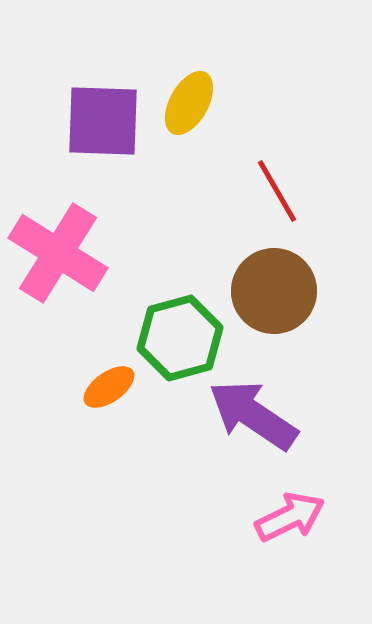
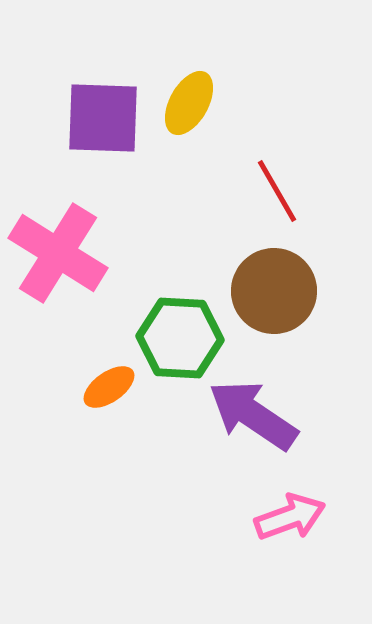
purple square: moved 3 px up
green hexagon: rotated 18 degrees clockwise
pink arrow: rotated 6 degrees clockwise
